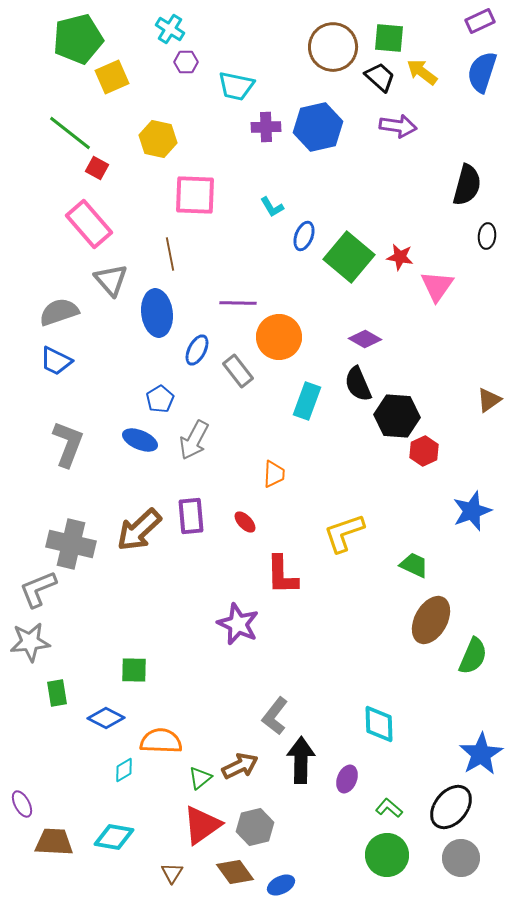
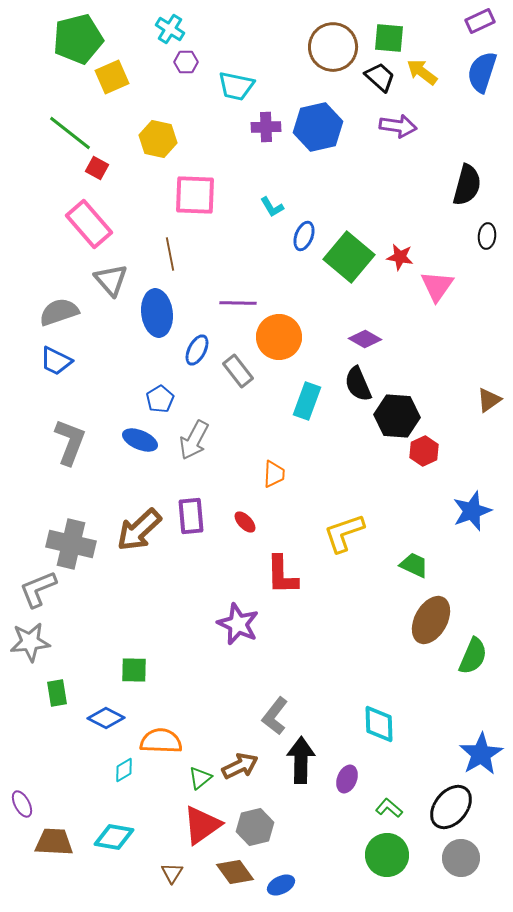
gray L-shape at (68, 444): moved 2 px right, 2 px up
